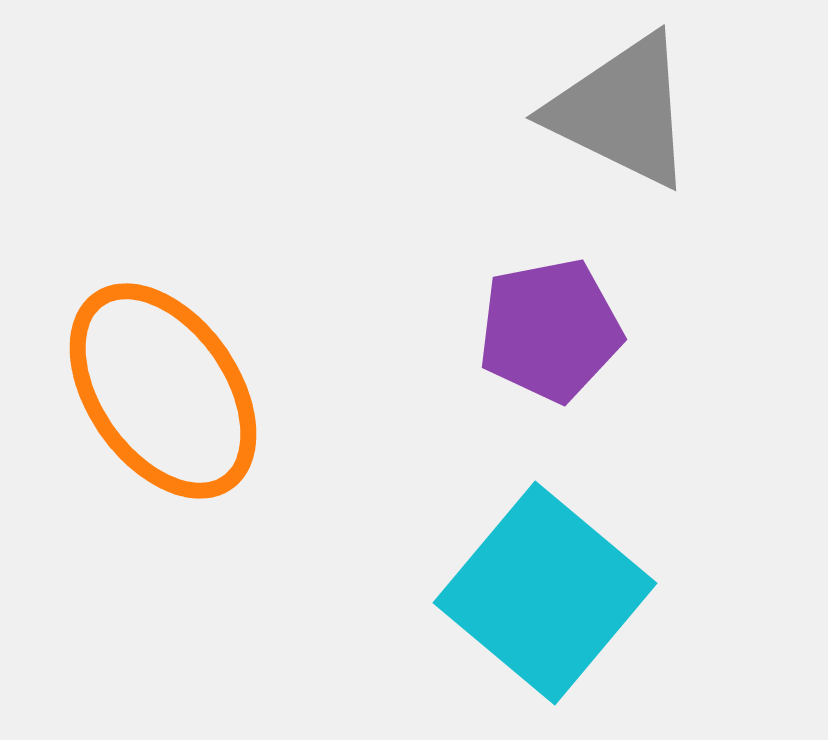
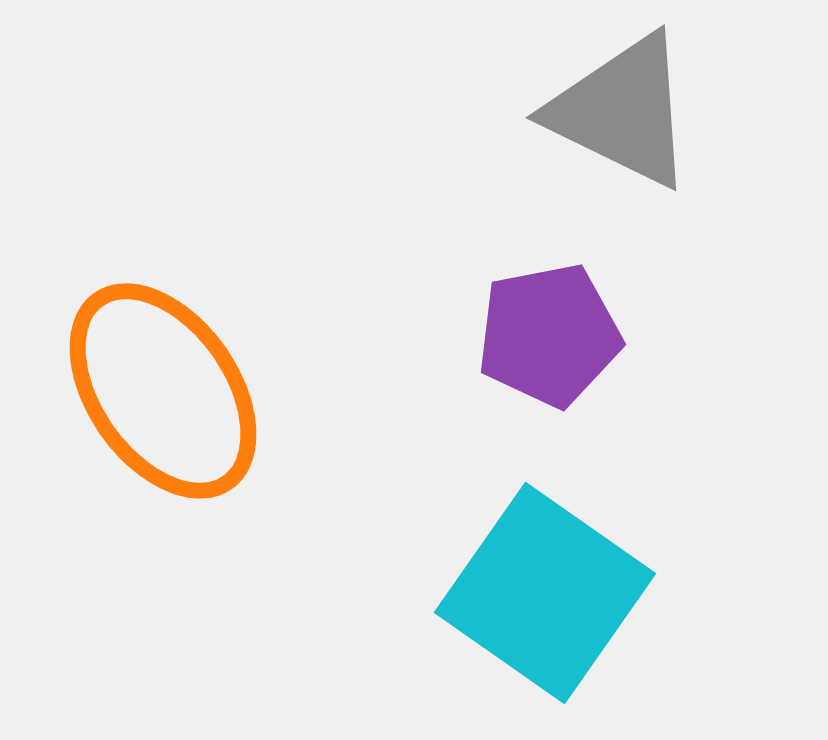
purple pentagon: moved 1 px left, 5 px down
cyan square: rotated 5 degrees counterclockwise
